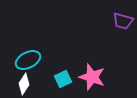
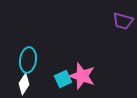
cyan ellipse: rotated 55 degrees counterclockwise
pink star: moved 10 px left, 1 px up
